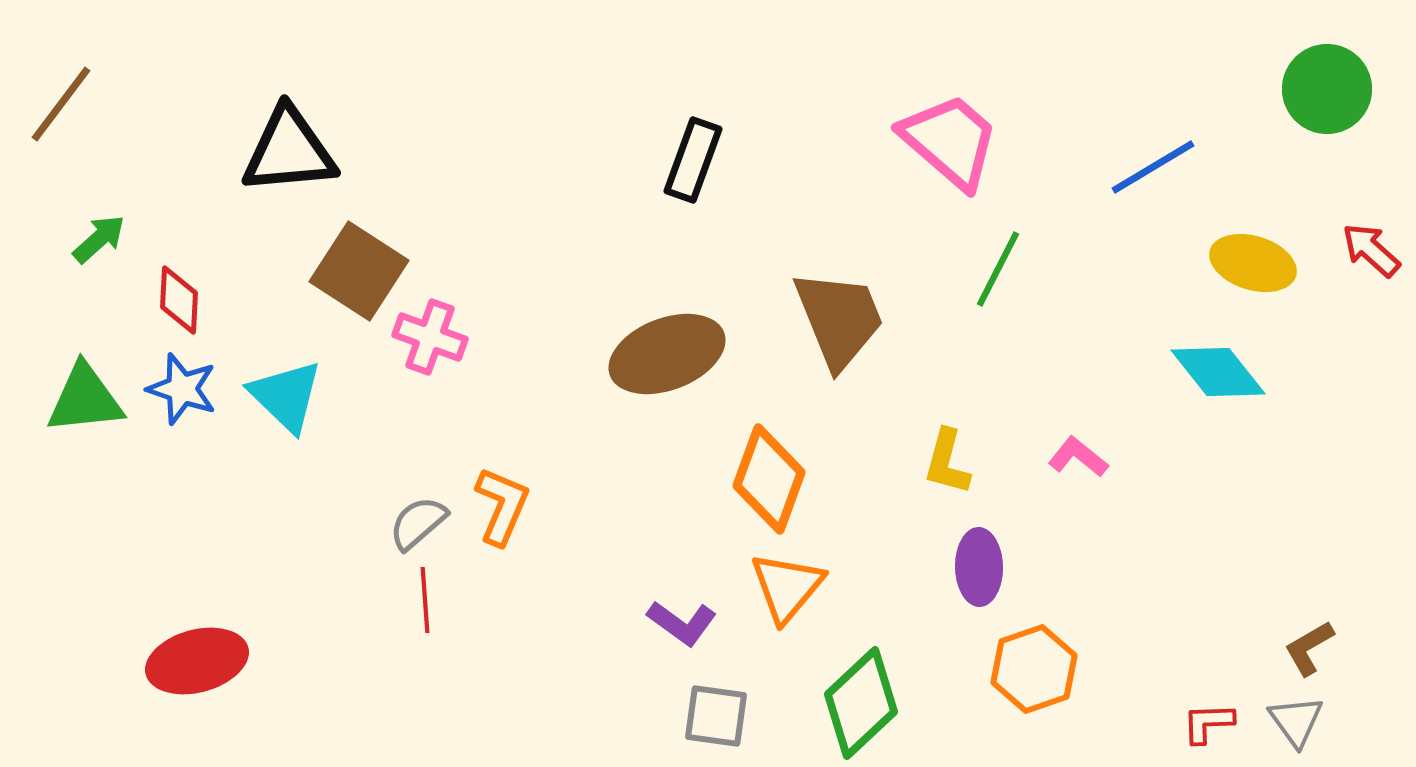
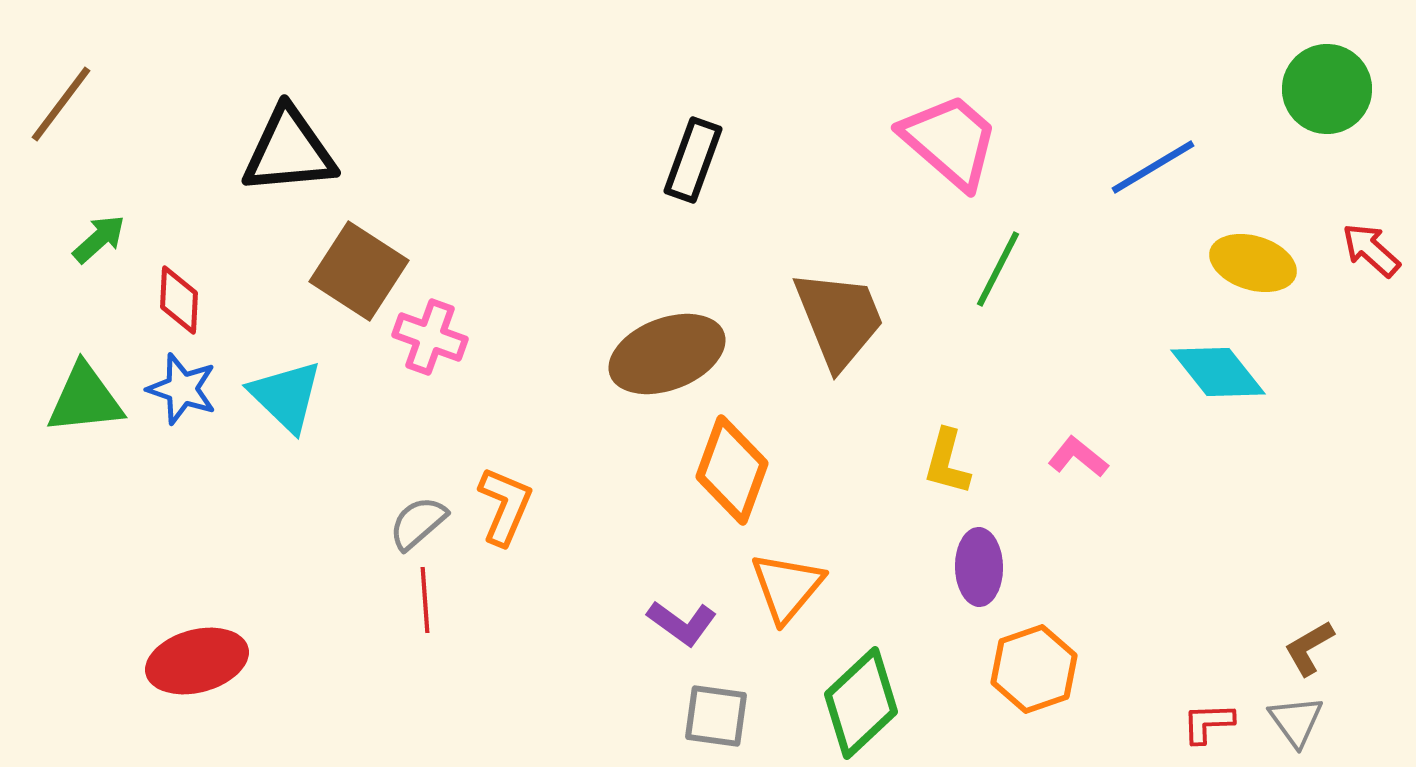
orange diamond: moved 37 px left, 9 px up
orange L-shape: moved 3 px right
